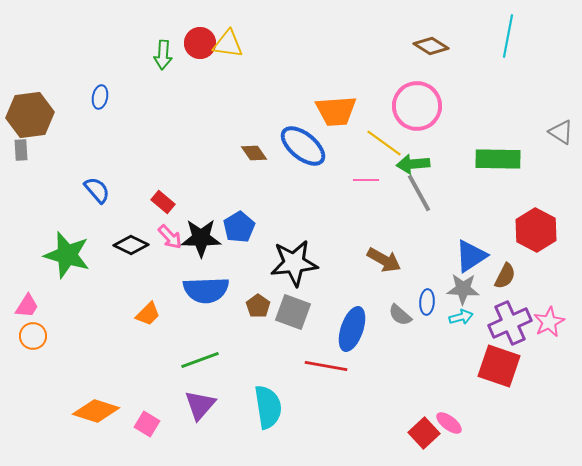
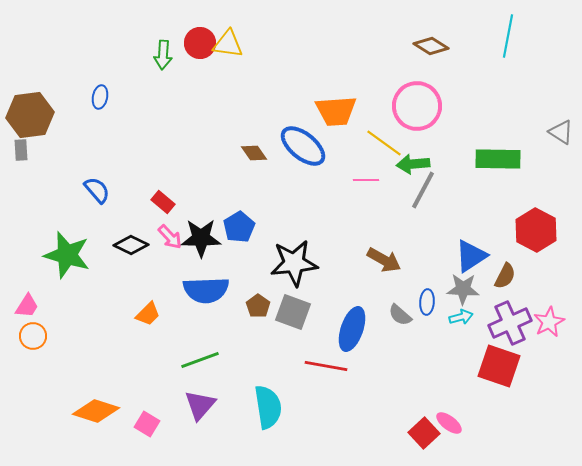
gray line at (419, 193): moved 4 px right, 3 px up; rotated 57 degrees clockwise
